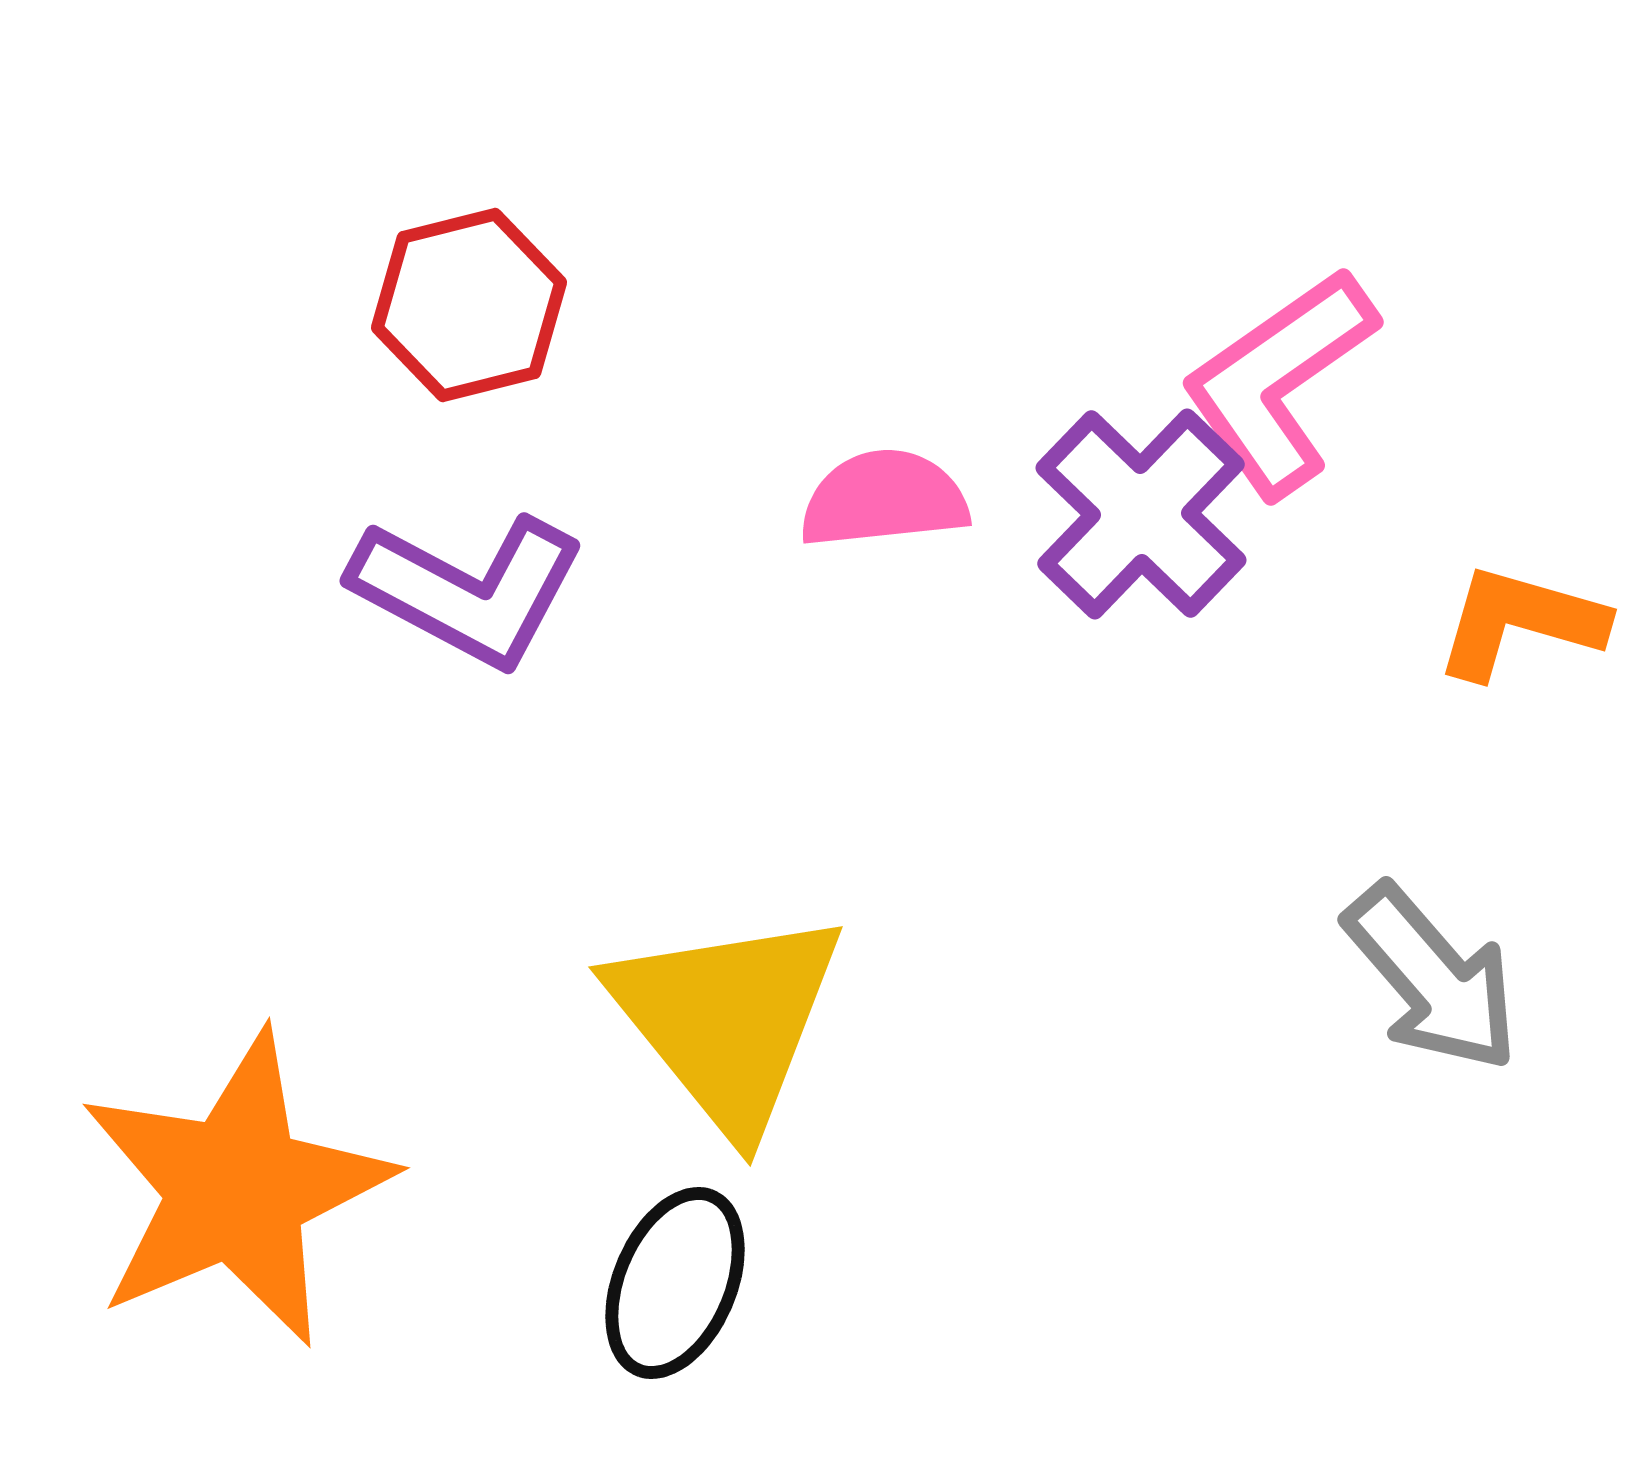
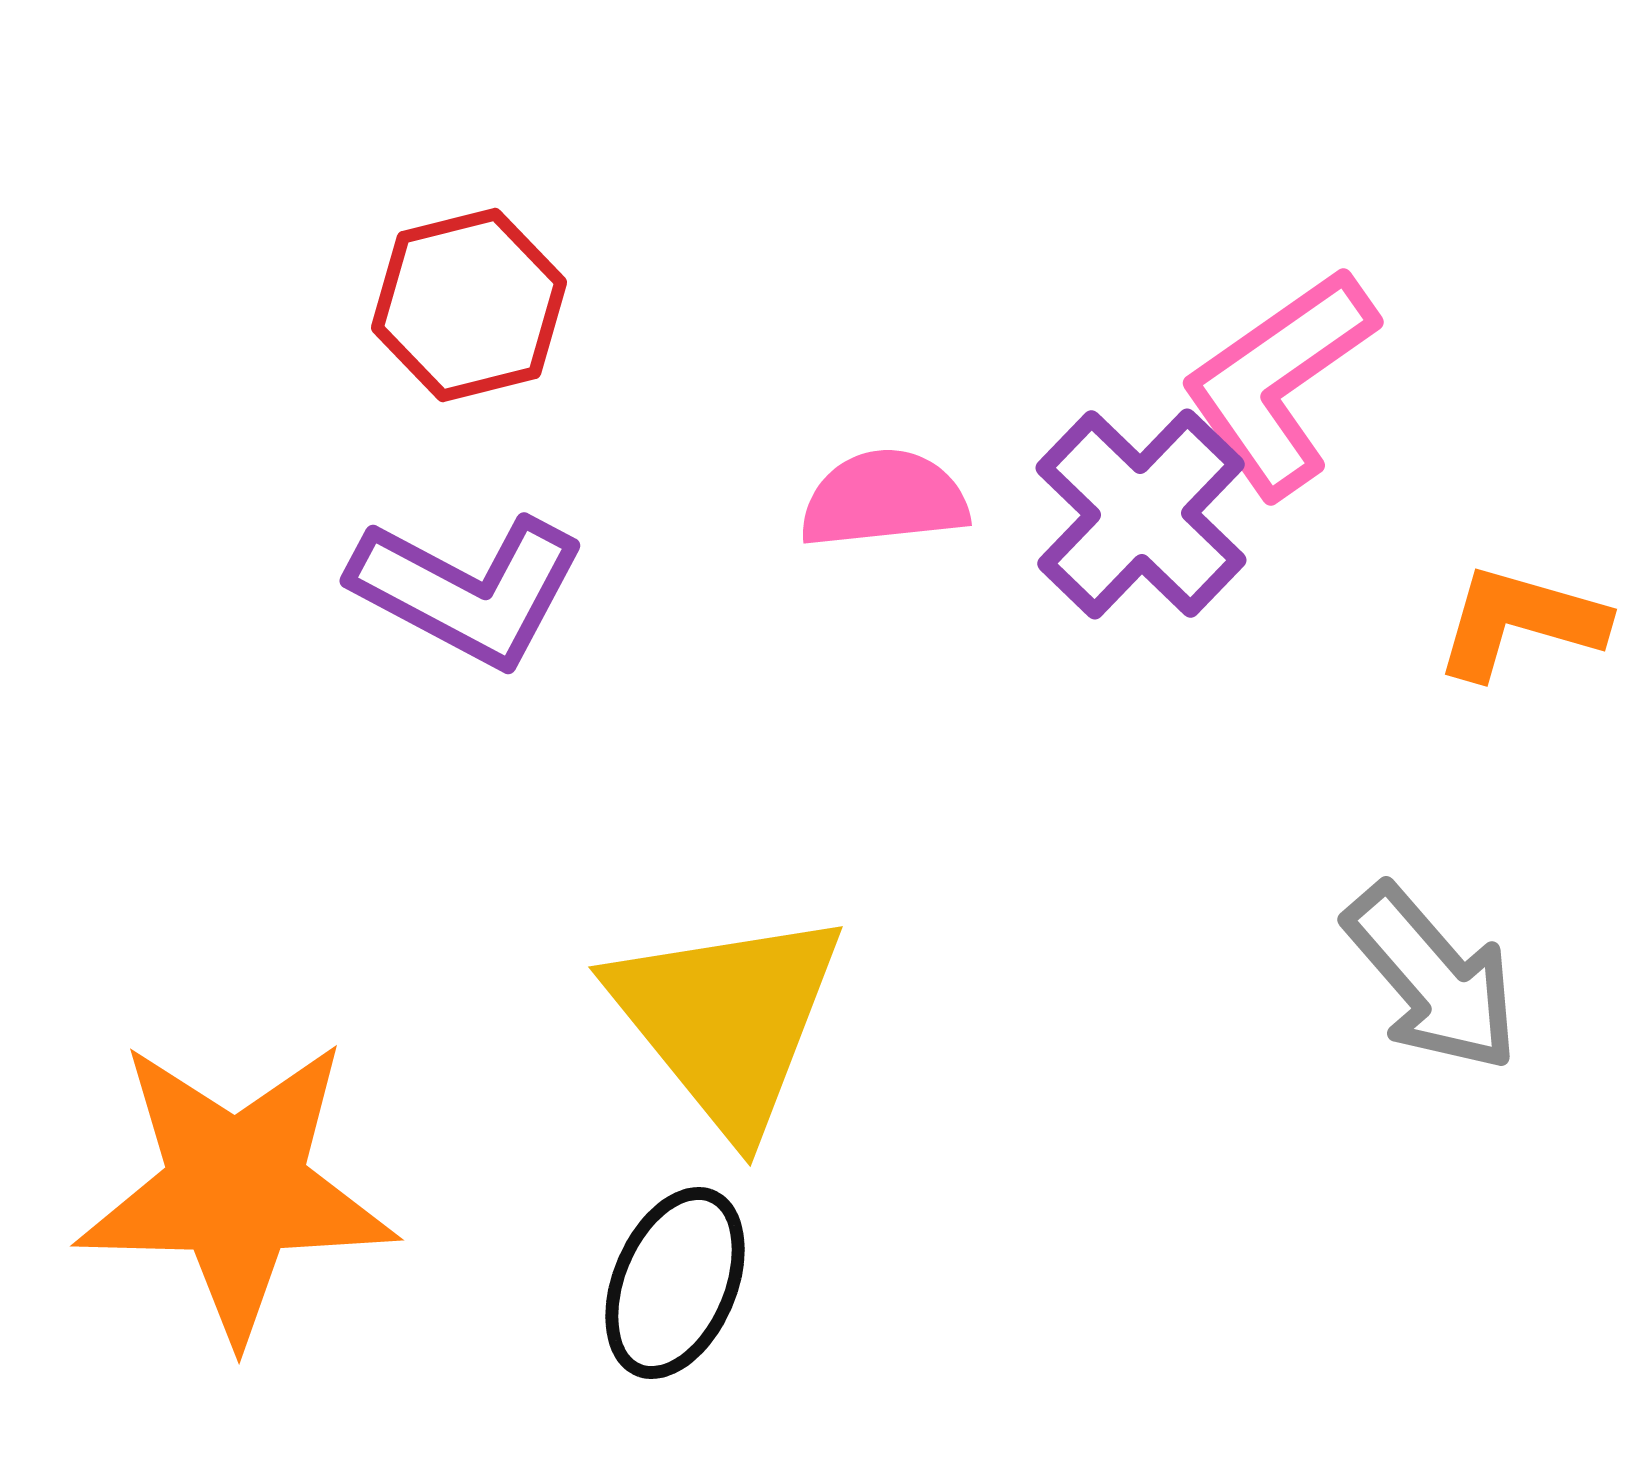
orange star: rotated 24 degrees clockwise
